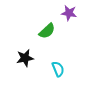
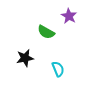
purple star: moved 3 px down; rotated 21 degrees clockwise
green semicircle: moved 1 px left, 1 px down; rotated 72 degrees clockwise
